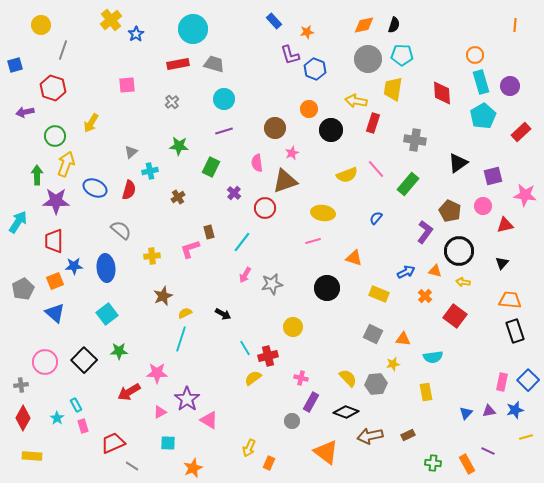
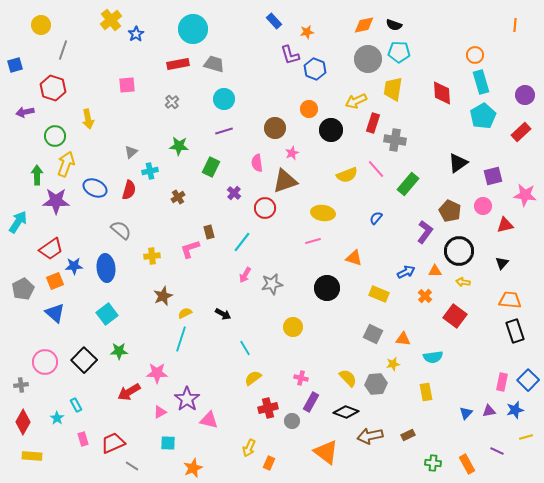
black semicircle at (394, 25): rotated 91 degrees clockwise
cyan pentagon at (402, 55): moved 3 px left, 3 px up
purple circle at (510, 86): moved 15 px right, 9 px down
yellow arrow at (356, 101): rotated 35 degrees counterclockwise
yellow arrow at (91, 123): moved 3 px left, 4 px up; rotated 42 degrees counterclockwise
gray cross at (415, 140): moved 20 px left
red trapezoid at (54, 241): moved 3 px left, 8 px down; rotated 125 degrees counterclockwise
orange triangle at (435, 271): rotated 16 degrees counterclockwise
red cross at (268, 356): moved 52 px down
red diamond at (23, 418): moved 4 px down
pink triangle at (209, 420): rotated 18 degrees counterclockwise
pink rectangle at (83, 426): moved 13 px down
purple line at (488, 451): moved 9 px right
